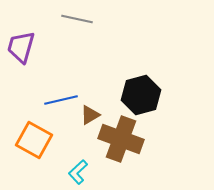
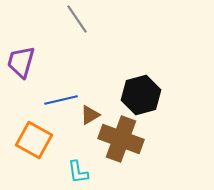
gray line: rotated 44 degrees clockwise
purple trapezoid: moved 15 px down
cyan L-shape: rotated 55 degrees counterclockwise
